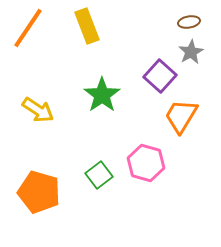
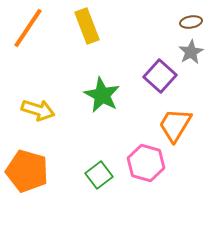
brown ellipse: moved 2 px right
green star: rotated 9 degrees counterclockwise
yellow arrow: rotated 16 degrees counterclockwise
orange trapezoid: moved 6 px left, 9 px down
orange pentagon: moved 12 px left, 21 px up
